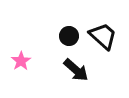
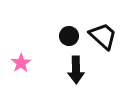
pink star: moved 2 px down
black arrow: rotated 48 degrees clockwise
